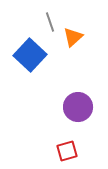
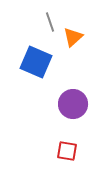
blue square: moved 6 px right, 7 px down; rotated 20 degrees counterclockwise
purple circle: moved 5 px left, 3 px up
red square: rotated 25 degrees clockwise
